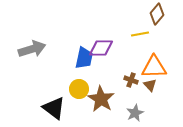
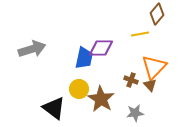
orange triangle: rotated 44 degrees counterclockwise
gray star: rotated 18 degrees clockwise
